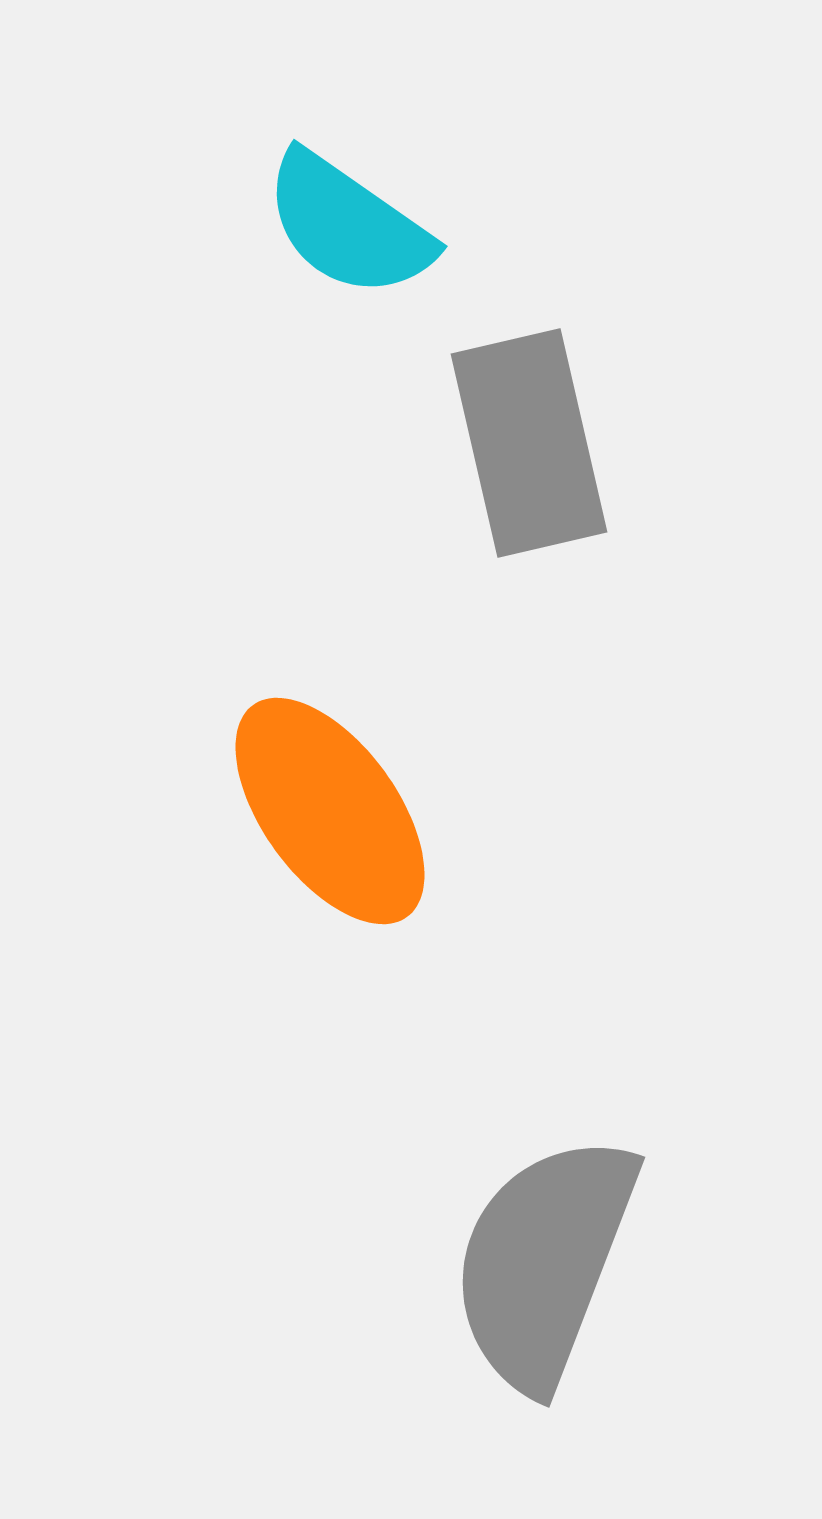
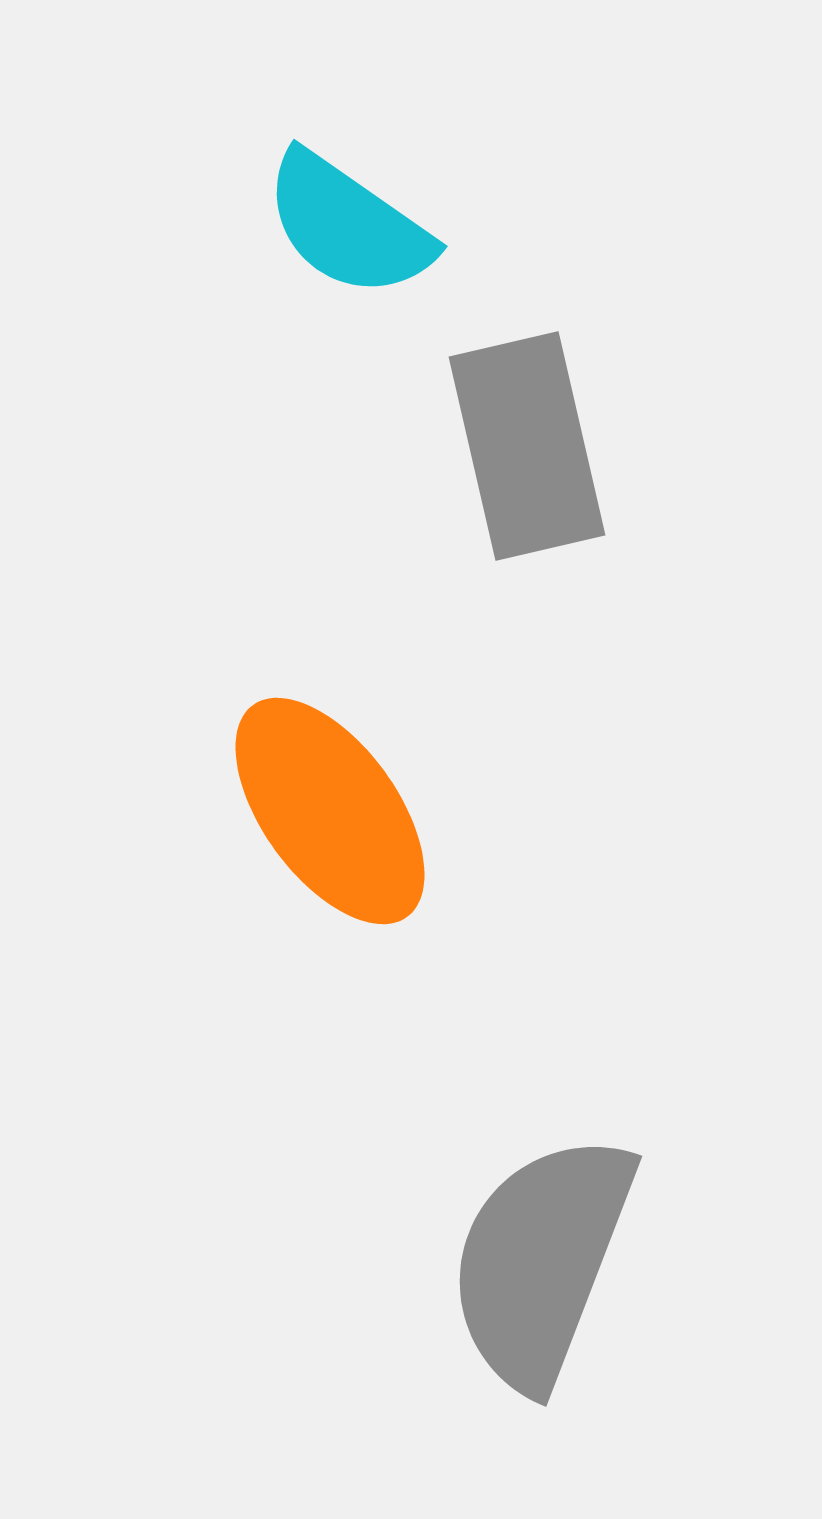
gray rectangle: moved 2 px left, 3 px down
gray semicircle: moved 3 px left, 1 px up
